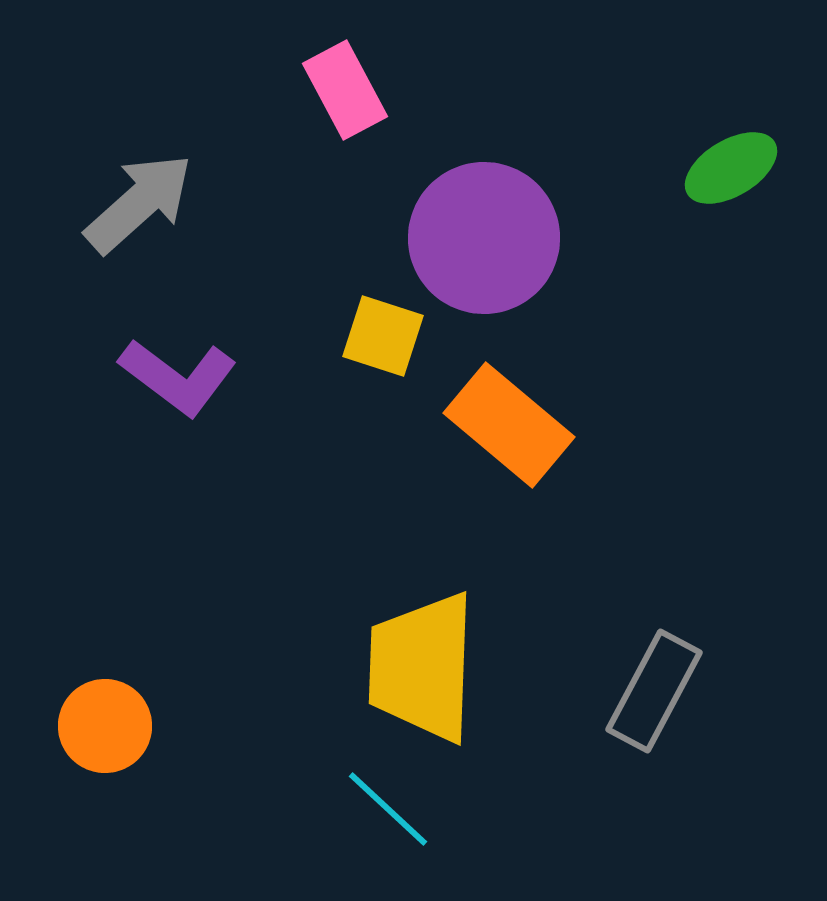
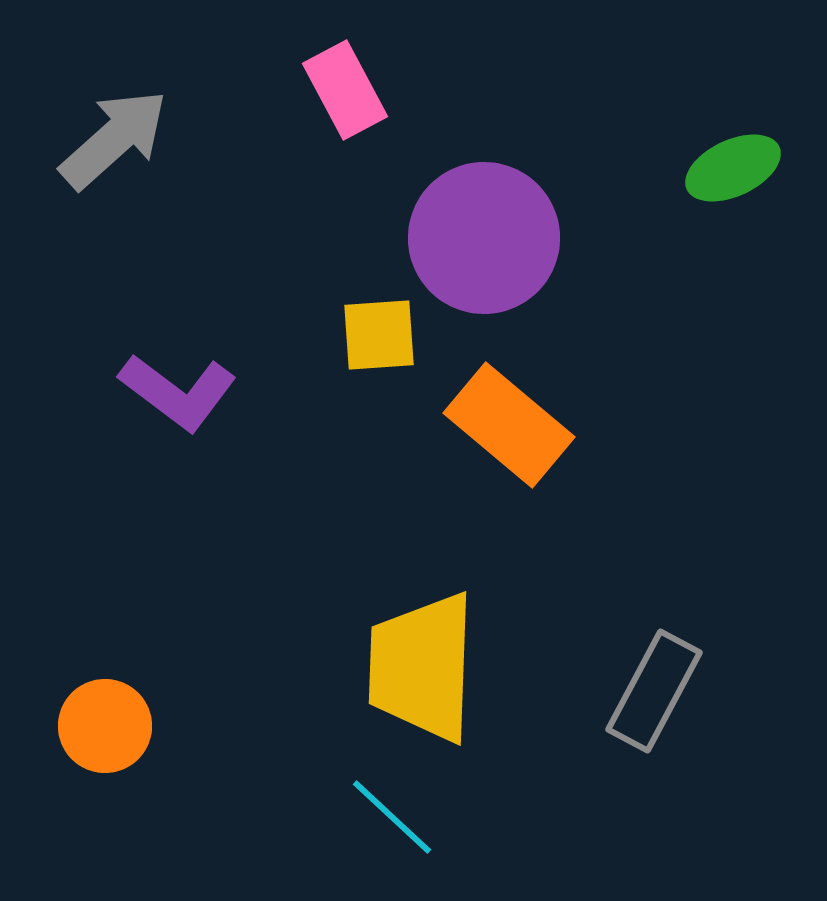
green ellipse: moved 2 px right; rotated 6 degrees clockwise
gray arrow: moved 25 px left, 64 px up
yellow square: moved 4 px left, 1 px up; rotated 22 degrees counterclockwise
purple L-shape: moved 15 px down
cyan line: moved 4 px right, 8 px down
